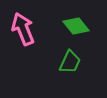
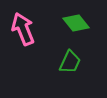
green diamond: moved 3 px up
